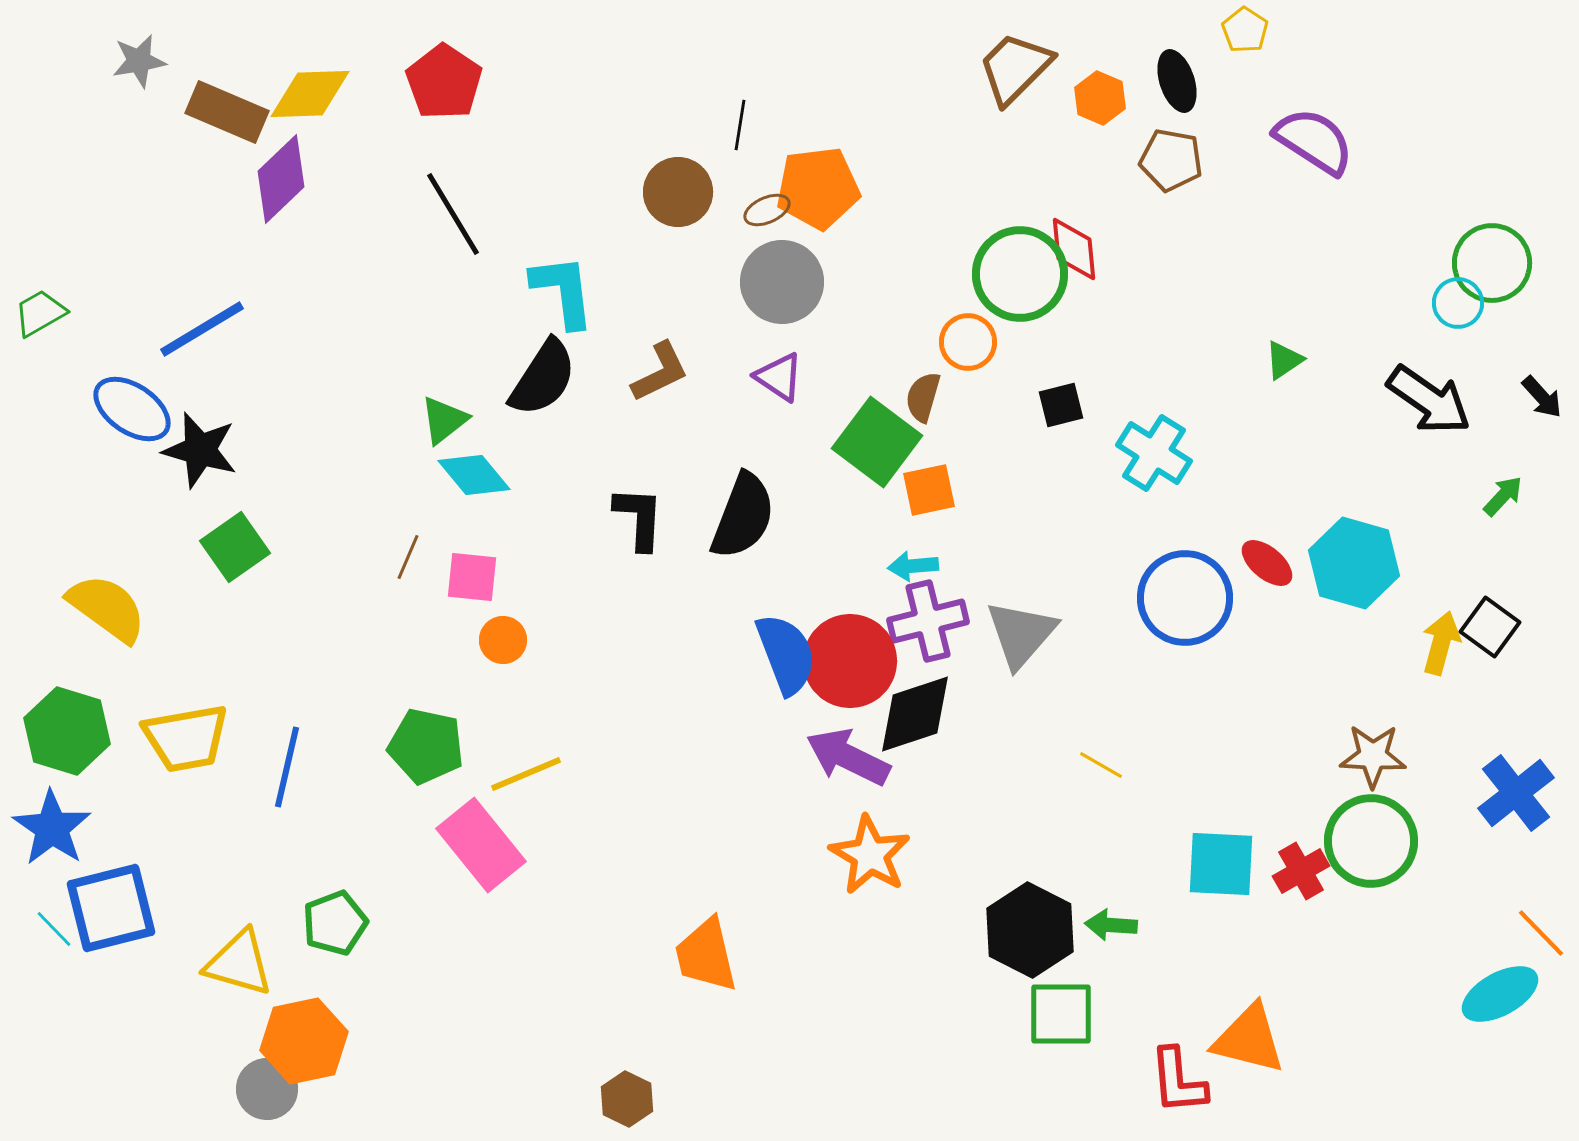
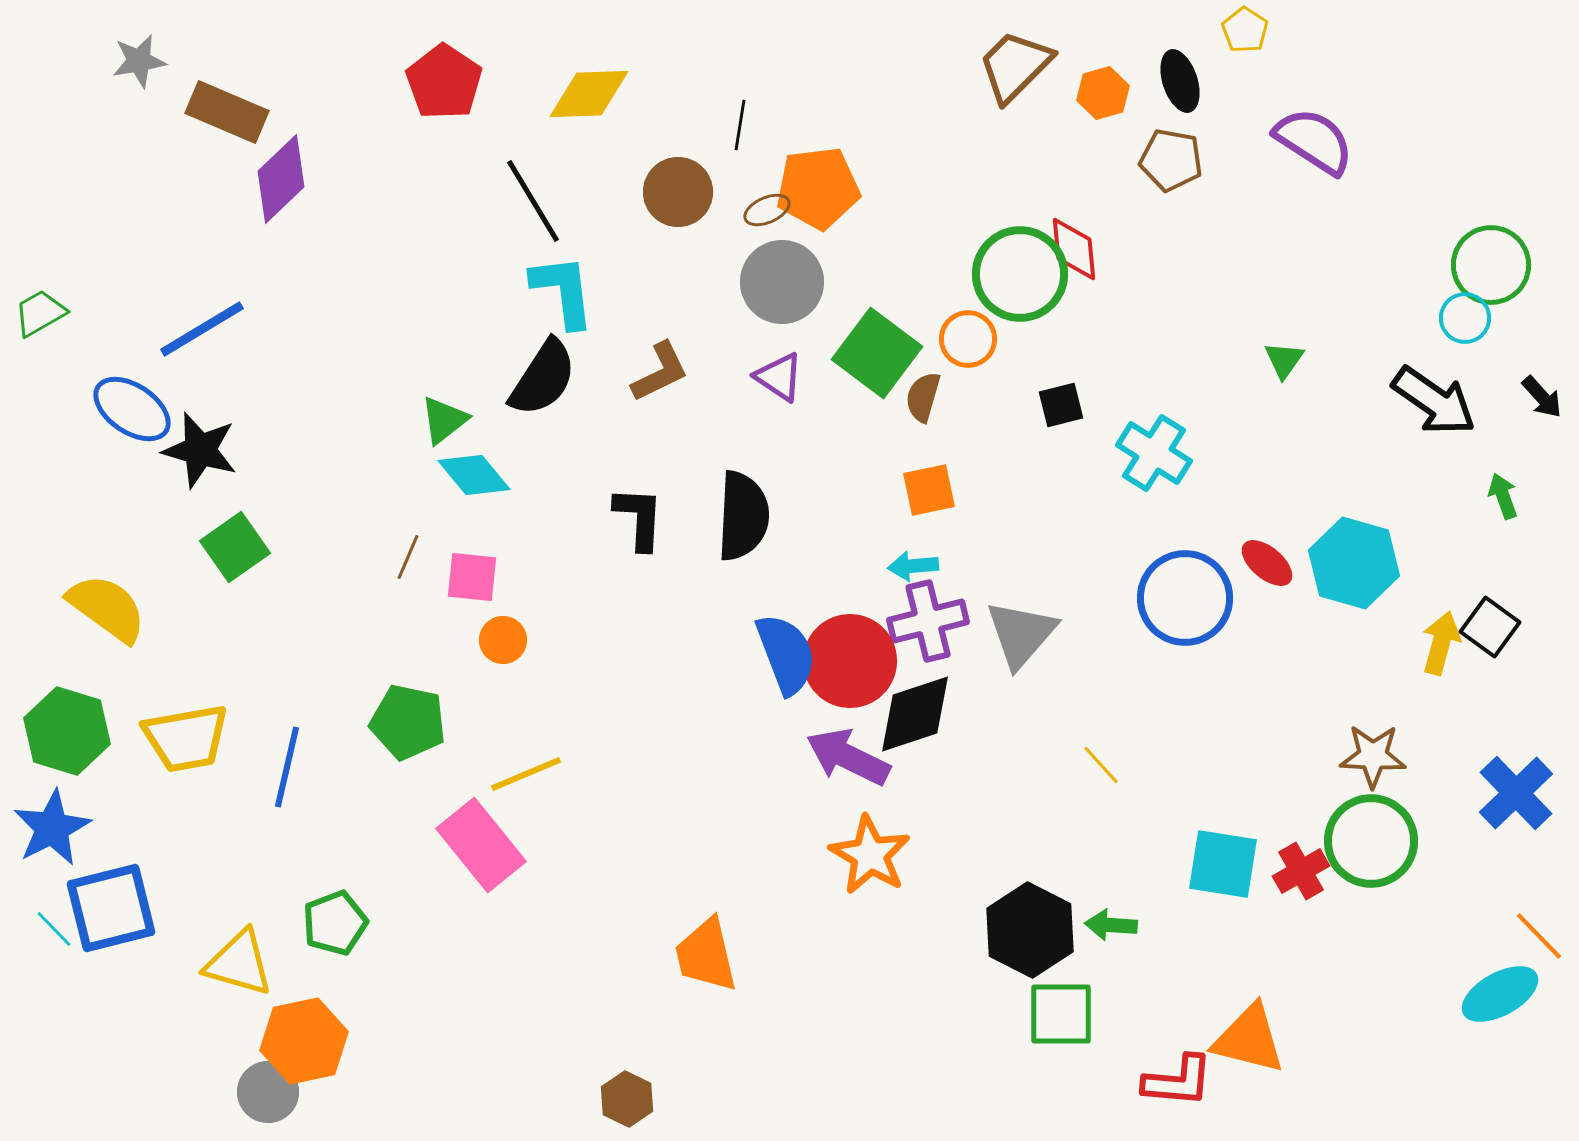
brown trapezoid at (1015, 68): moved 2 px up
black ellipse at (1177, 81): moved 3 px right
yellow diamond at (310, 94): moved 279 px right
orange hexagon at (1100, 98): moved 3 px right, 5 px up; rotated 21 degrees clockwise
black line at (453, 214): moved 80 px right, 13 px up
green circle at (1492, 263): moved 1 px left, 2 px down
cyan circle at (1458, 303): moved 7 px right, 15 px down
orange circle at (968, 342): moved 3 px up
green triangle at (1284, 360): rotated 21 degrees counterclockwise
black arrow at (1429, 400): moved 5 px right, 1 px down
green square at (877, 442): moved 89 px up
green arrow at (1503, 496): rotated 63 degrees counterclockwise
black semicircle at (743, 516): rotated 18 degrees counterclockwise
green pentagon at (426, 746): moved 18 px left, 24 px up
yellow line at (1101, 765): rotated 18 degrees clockwise
blue cross at (1516, 793): rotated 6 degrees counterclockwise
blue star at (52, 828): rotated 10 degrees clockwise
cyan square at (1221, 864): moved 2 px right; rotated 6 degrees clockwise
orange line at (1541, 933): moved 2 px left, 3 px down
red L-shape at (1178, 1081): rotated 80 degrees counterclockwise
gray circle at (267, 1089): moved 1 px right, 3 px down
